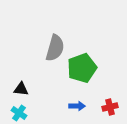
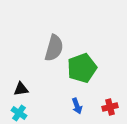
gray semicircle: moved 1 px left
black triangle: rotated 14 degrees counterclockwise
blue arrow: rotated 70 degrees clockwise
